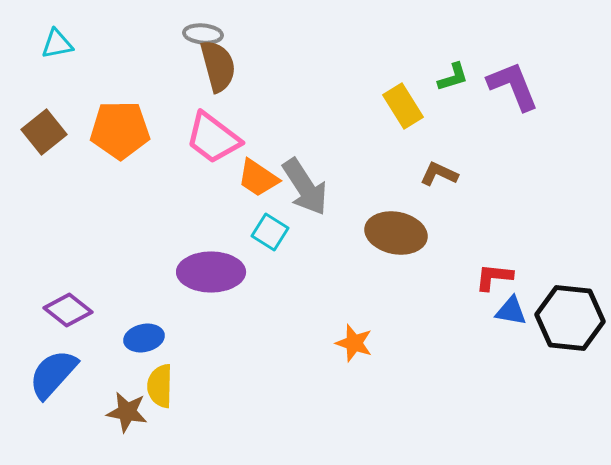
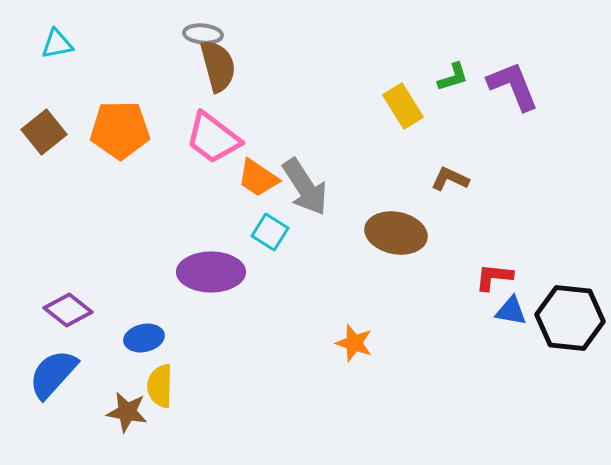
brown L-shape: moved 11 px right, 5 px down
